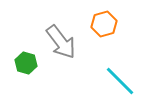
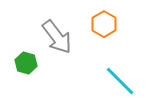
orange hexagon: rotated 15 degrees counterclockwise
gray arrow: moved 4 px left, 5 px up
